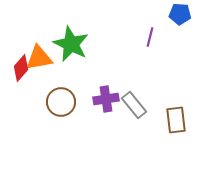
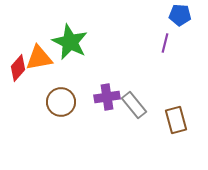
blue pentagon: moved 1 px down
purple line: moved 15 px right, 6 px down
green star: moved 1 px left, 2 px up
red diamond: moved 3 px left
purple cross: moved 1 px right, 2 px up
brown rectangle: rotated 8 degrees counterclockwise
